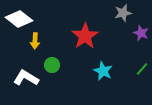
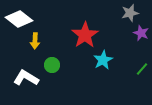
gray star: moved 7 px right
red star: moved 1 px up
cyan star: moved 11 px up; rotated 18 degrees clockwise
